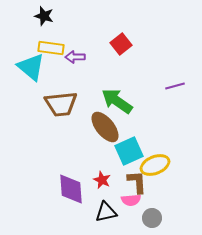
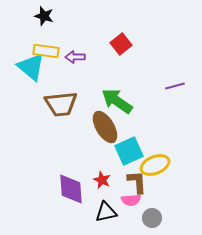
yellow rectangle: moved 5 px left, 3 px down
brown ellipse: rotated 8 degrees clockwise
